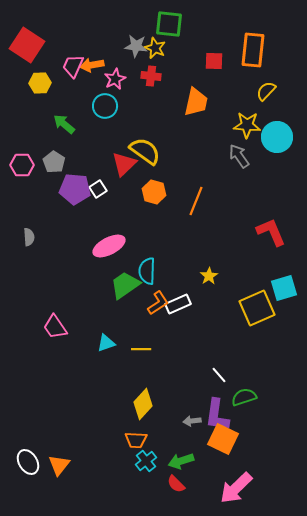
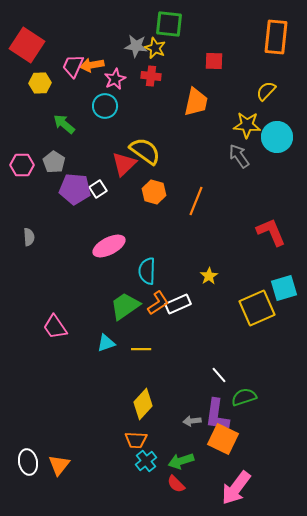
orange rectangle at (253, 50): moved 23 px right, 13 px up
green trapezoid at (125, 285): moved 21 px down
white ellipse at (28, 462): rotated 20 degrees clockwise
pink arrow at (236, 488): rotated 9 degrees counterclockwise
